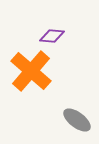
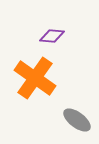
orange cross: moved 4 px right, 7 px down; rotated 6 degrees counterclockwise
